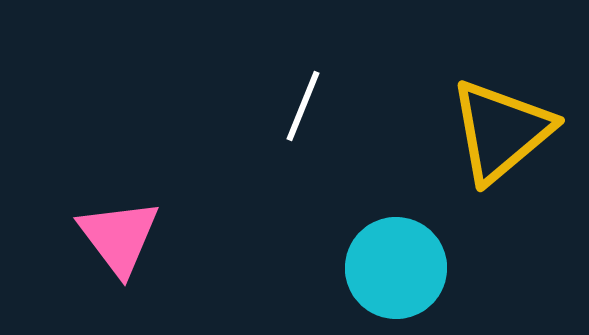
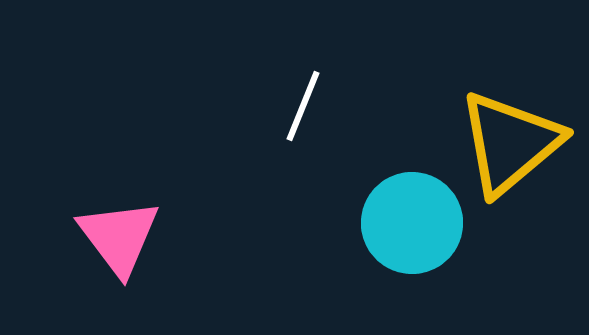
yellow triangle: moved 9 px right, 12 px down
cyan circle: moved 16 px right, 45 px up
